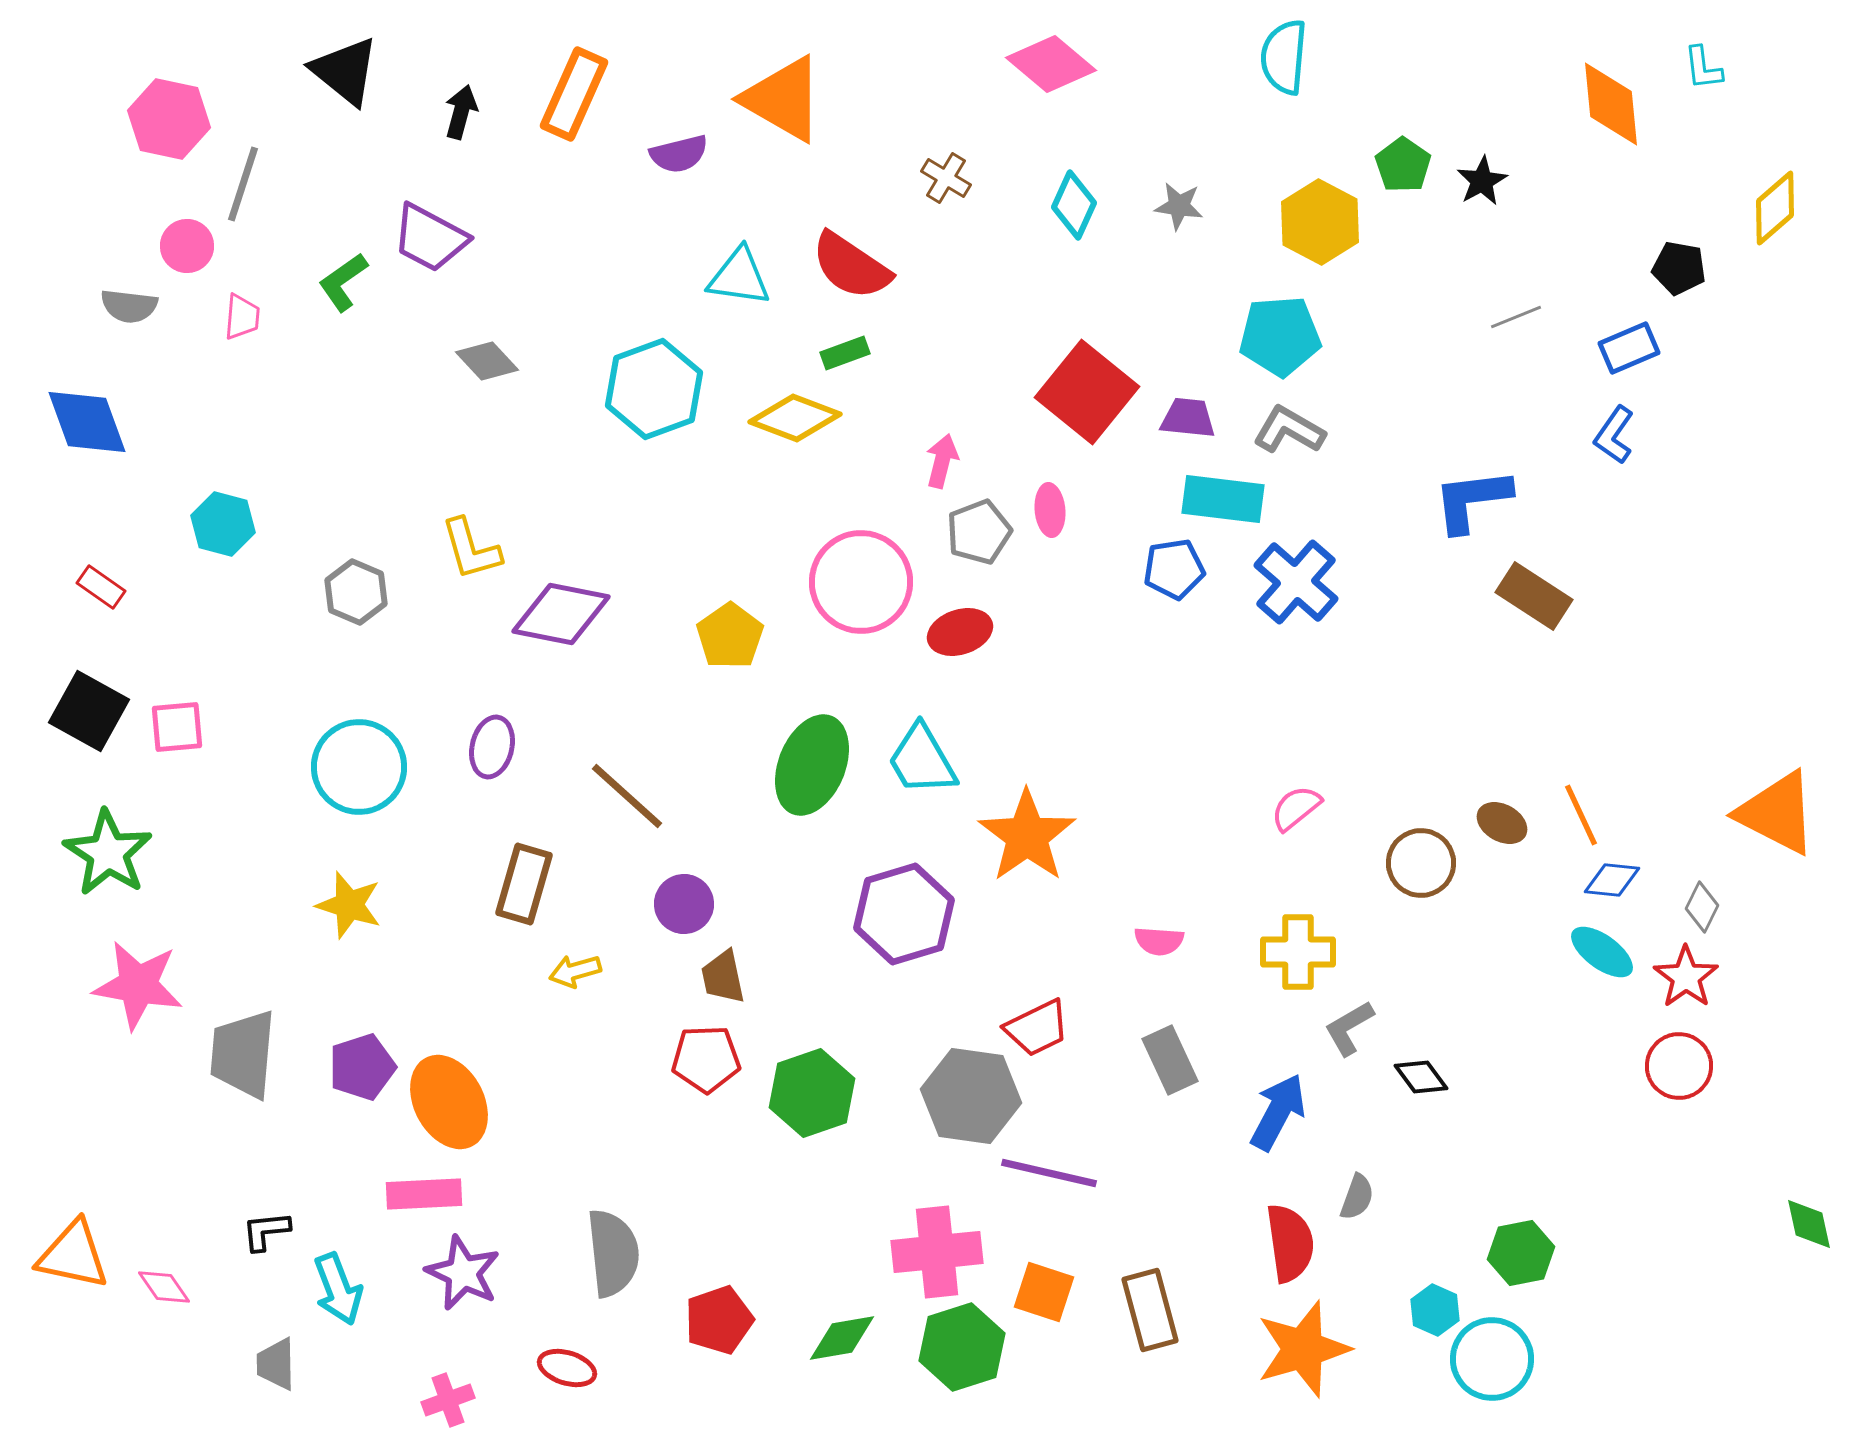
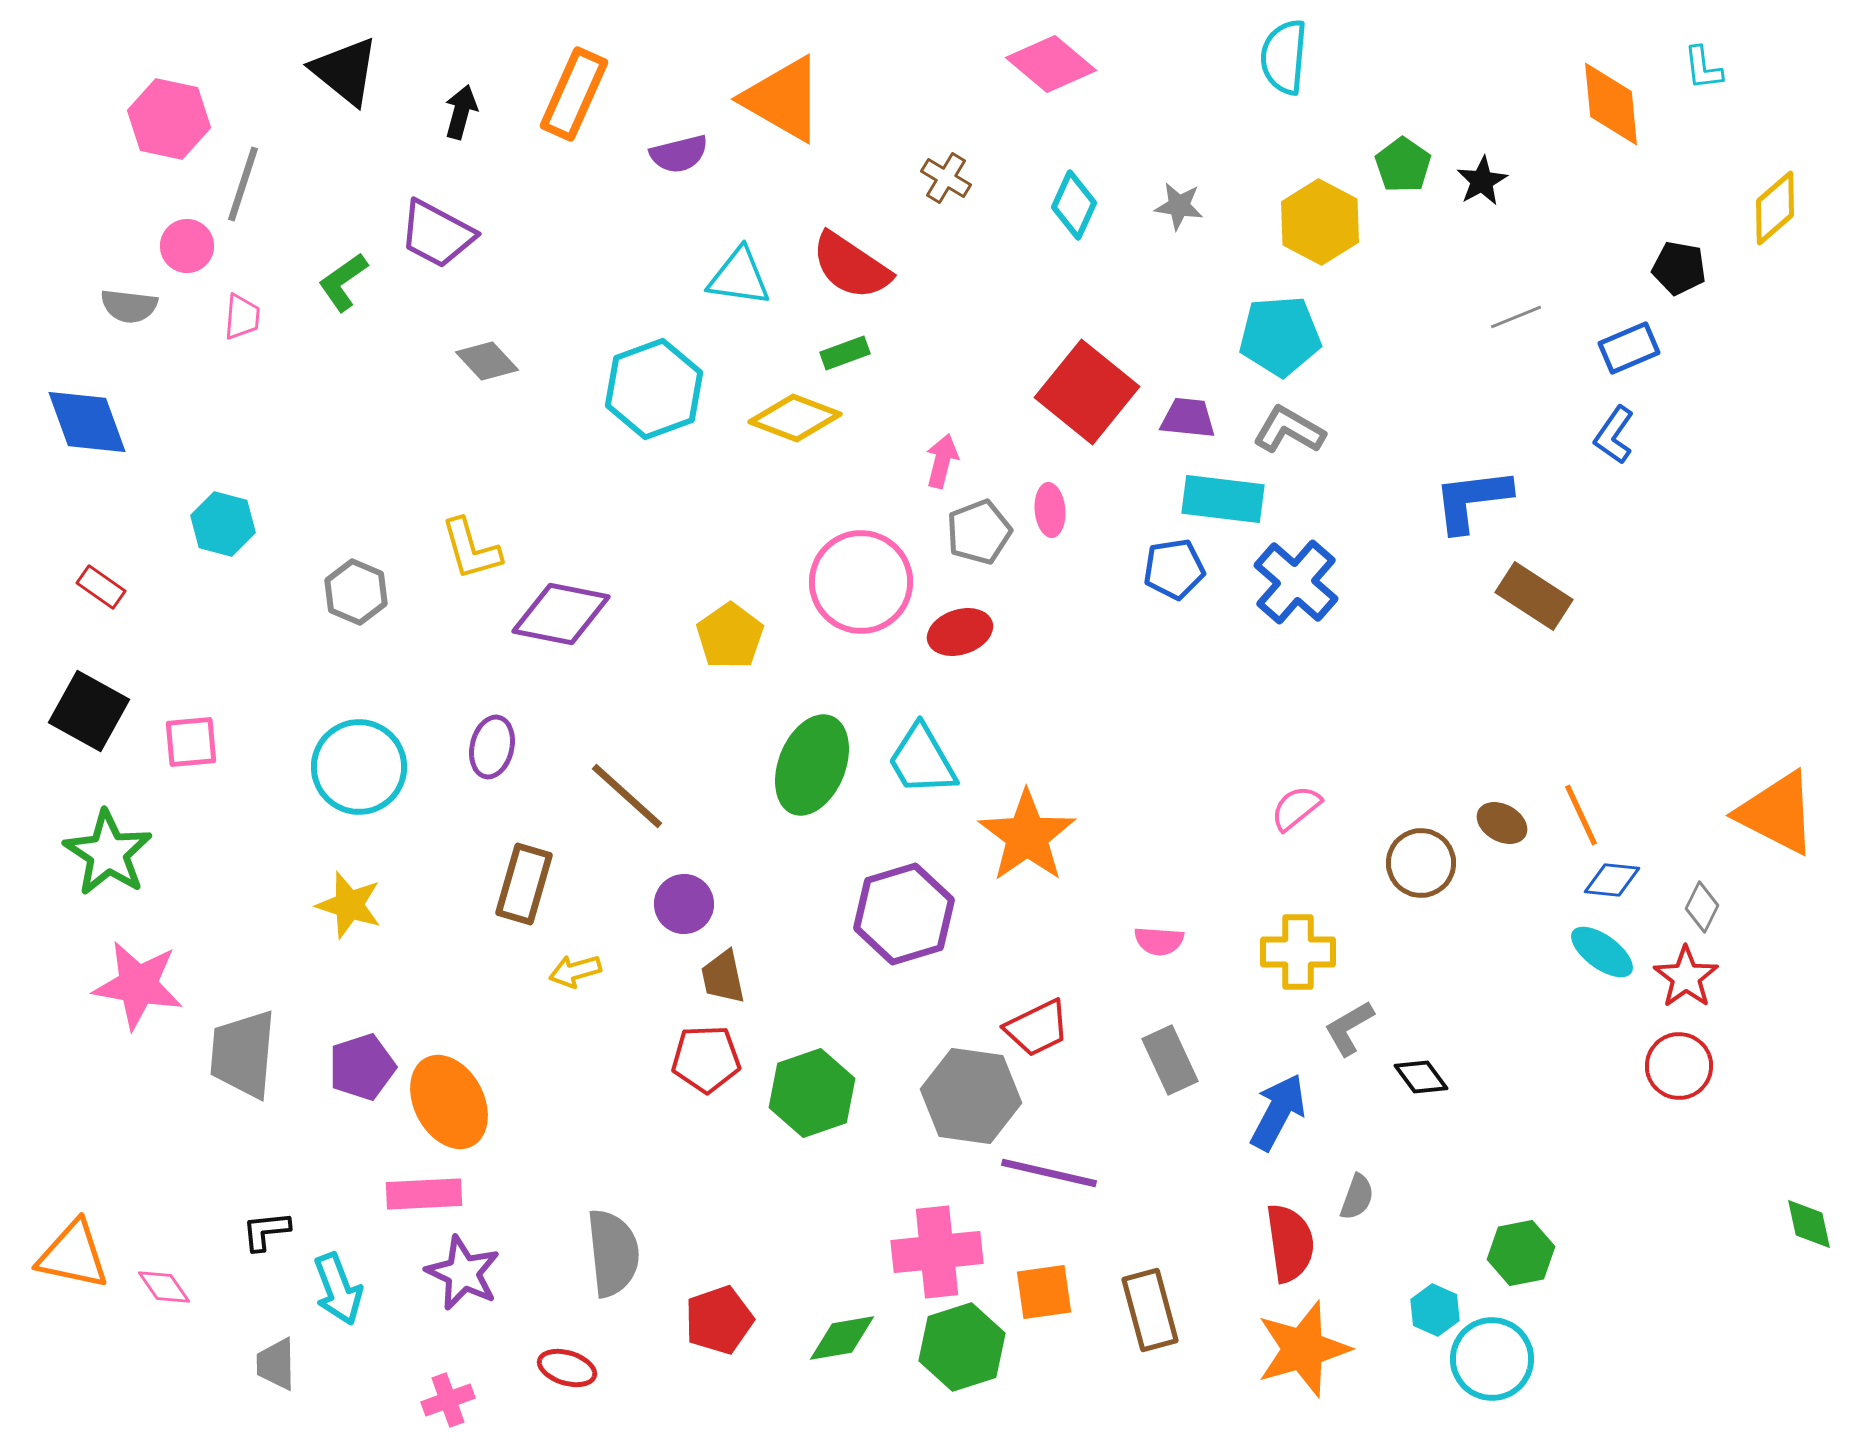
purple trapezoid at (430, 238): moved 7 px right, 4 px up
pink square at (177, 727): moved 14 px right, 15 px down
orange square at (1044, 1292): rotated 26 degrees counterclockwise
